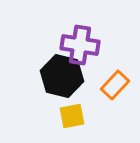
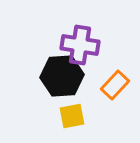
black hexagon: rotated 18 degrees counterclockwise
